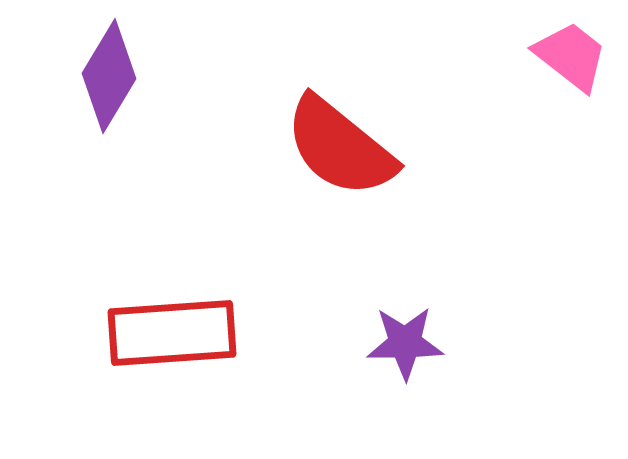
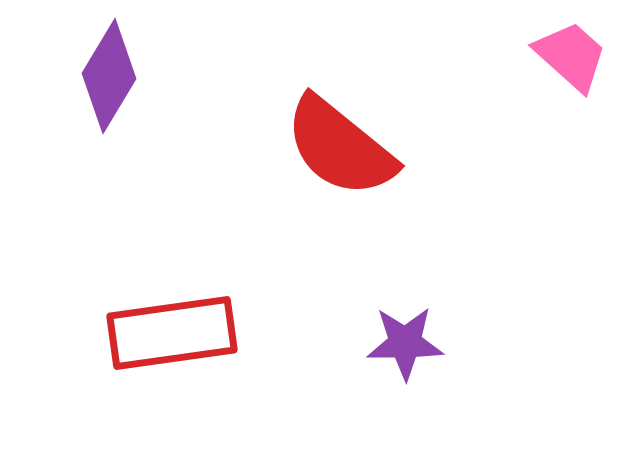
pink trapezoid: rotated 4 degrees clockwise
red rectangle: rotated 4 degrees counterclockwise
